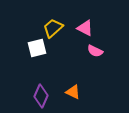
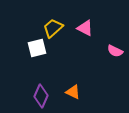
pink semicircle: moved 20 px right
